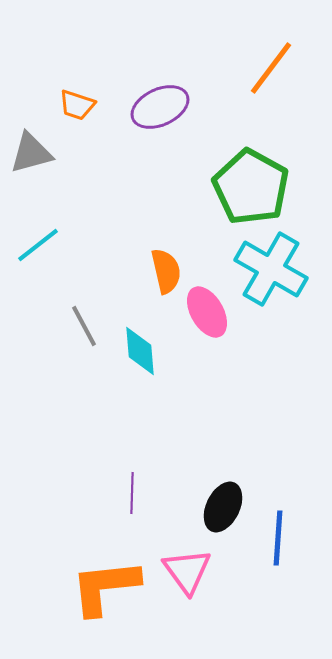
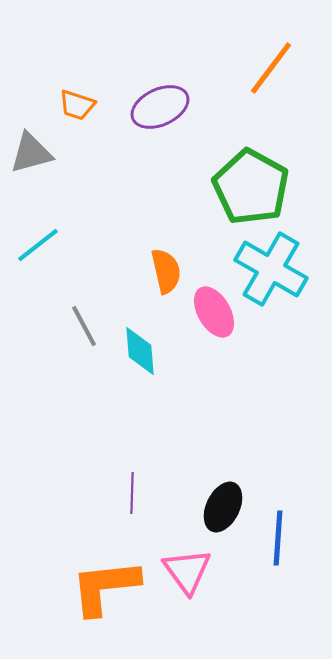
pink ellipse: moved 7 px right
